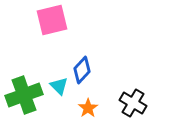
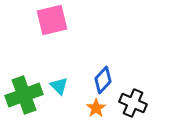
blue diamond: moved 21 px right, 10 px down
black cross: rotated 8 degrees counterclockwise
orange star: moved 8 px right
